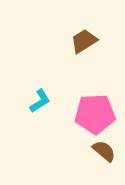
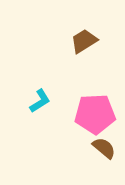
brown semicircle: moved 3 px up
